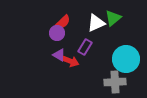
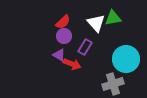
green triangle: rotated 30 degrees clockwise
white triangle: rotated 48 degrees counterclockwise
purple circle: moved 7 px right, 3 px down
red arrow: moved 2 px right, 3 px down
gray cross: moved 2 px left, 2 px down; rotated 15 degrees counterclockwise
